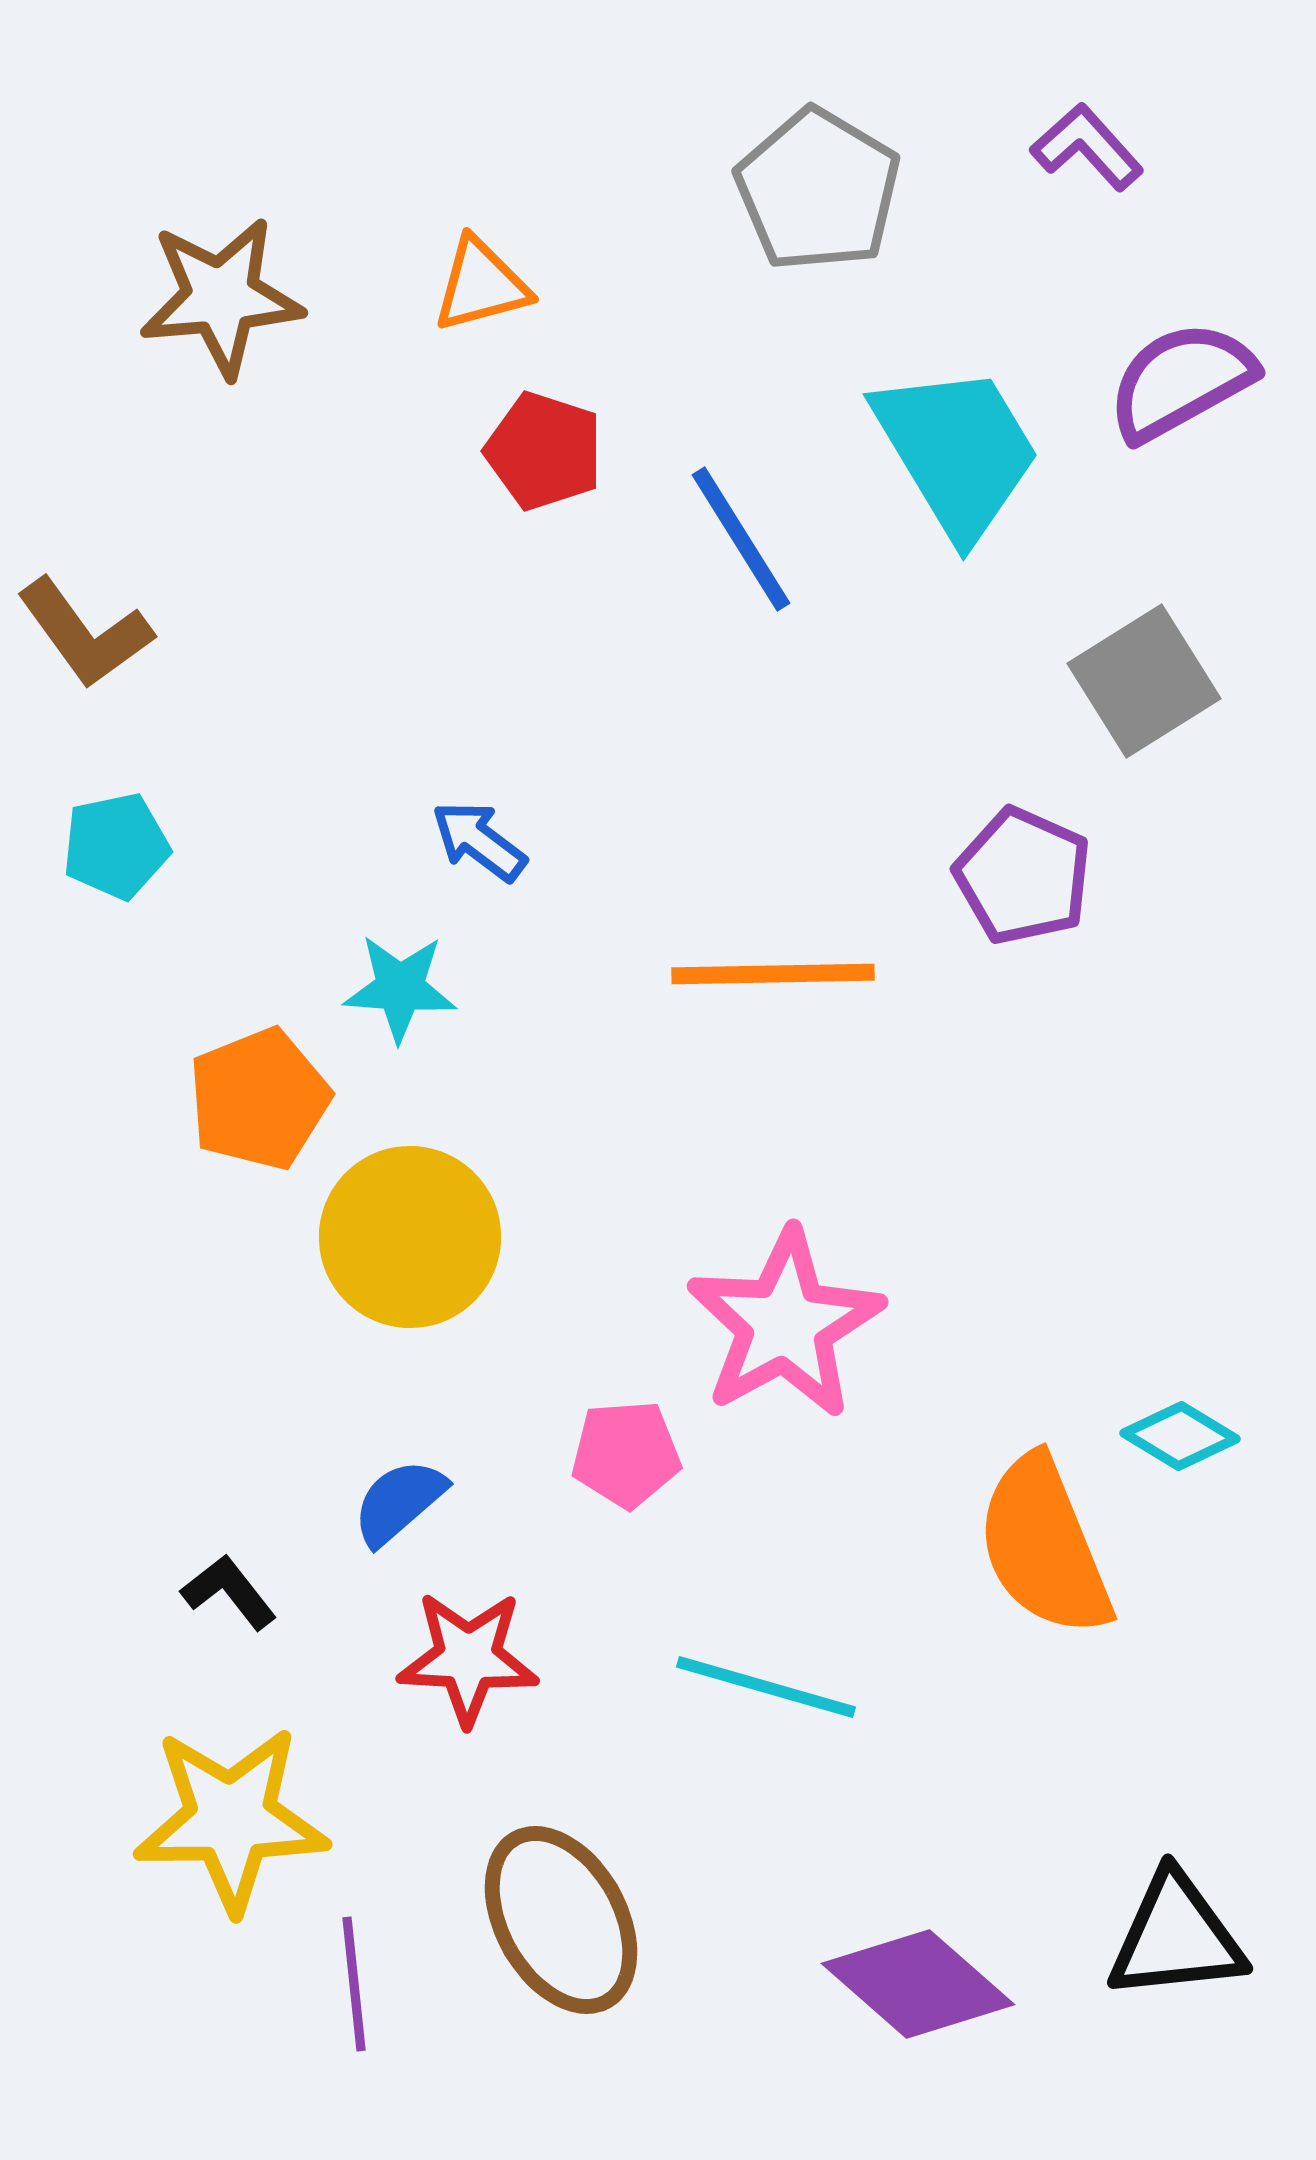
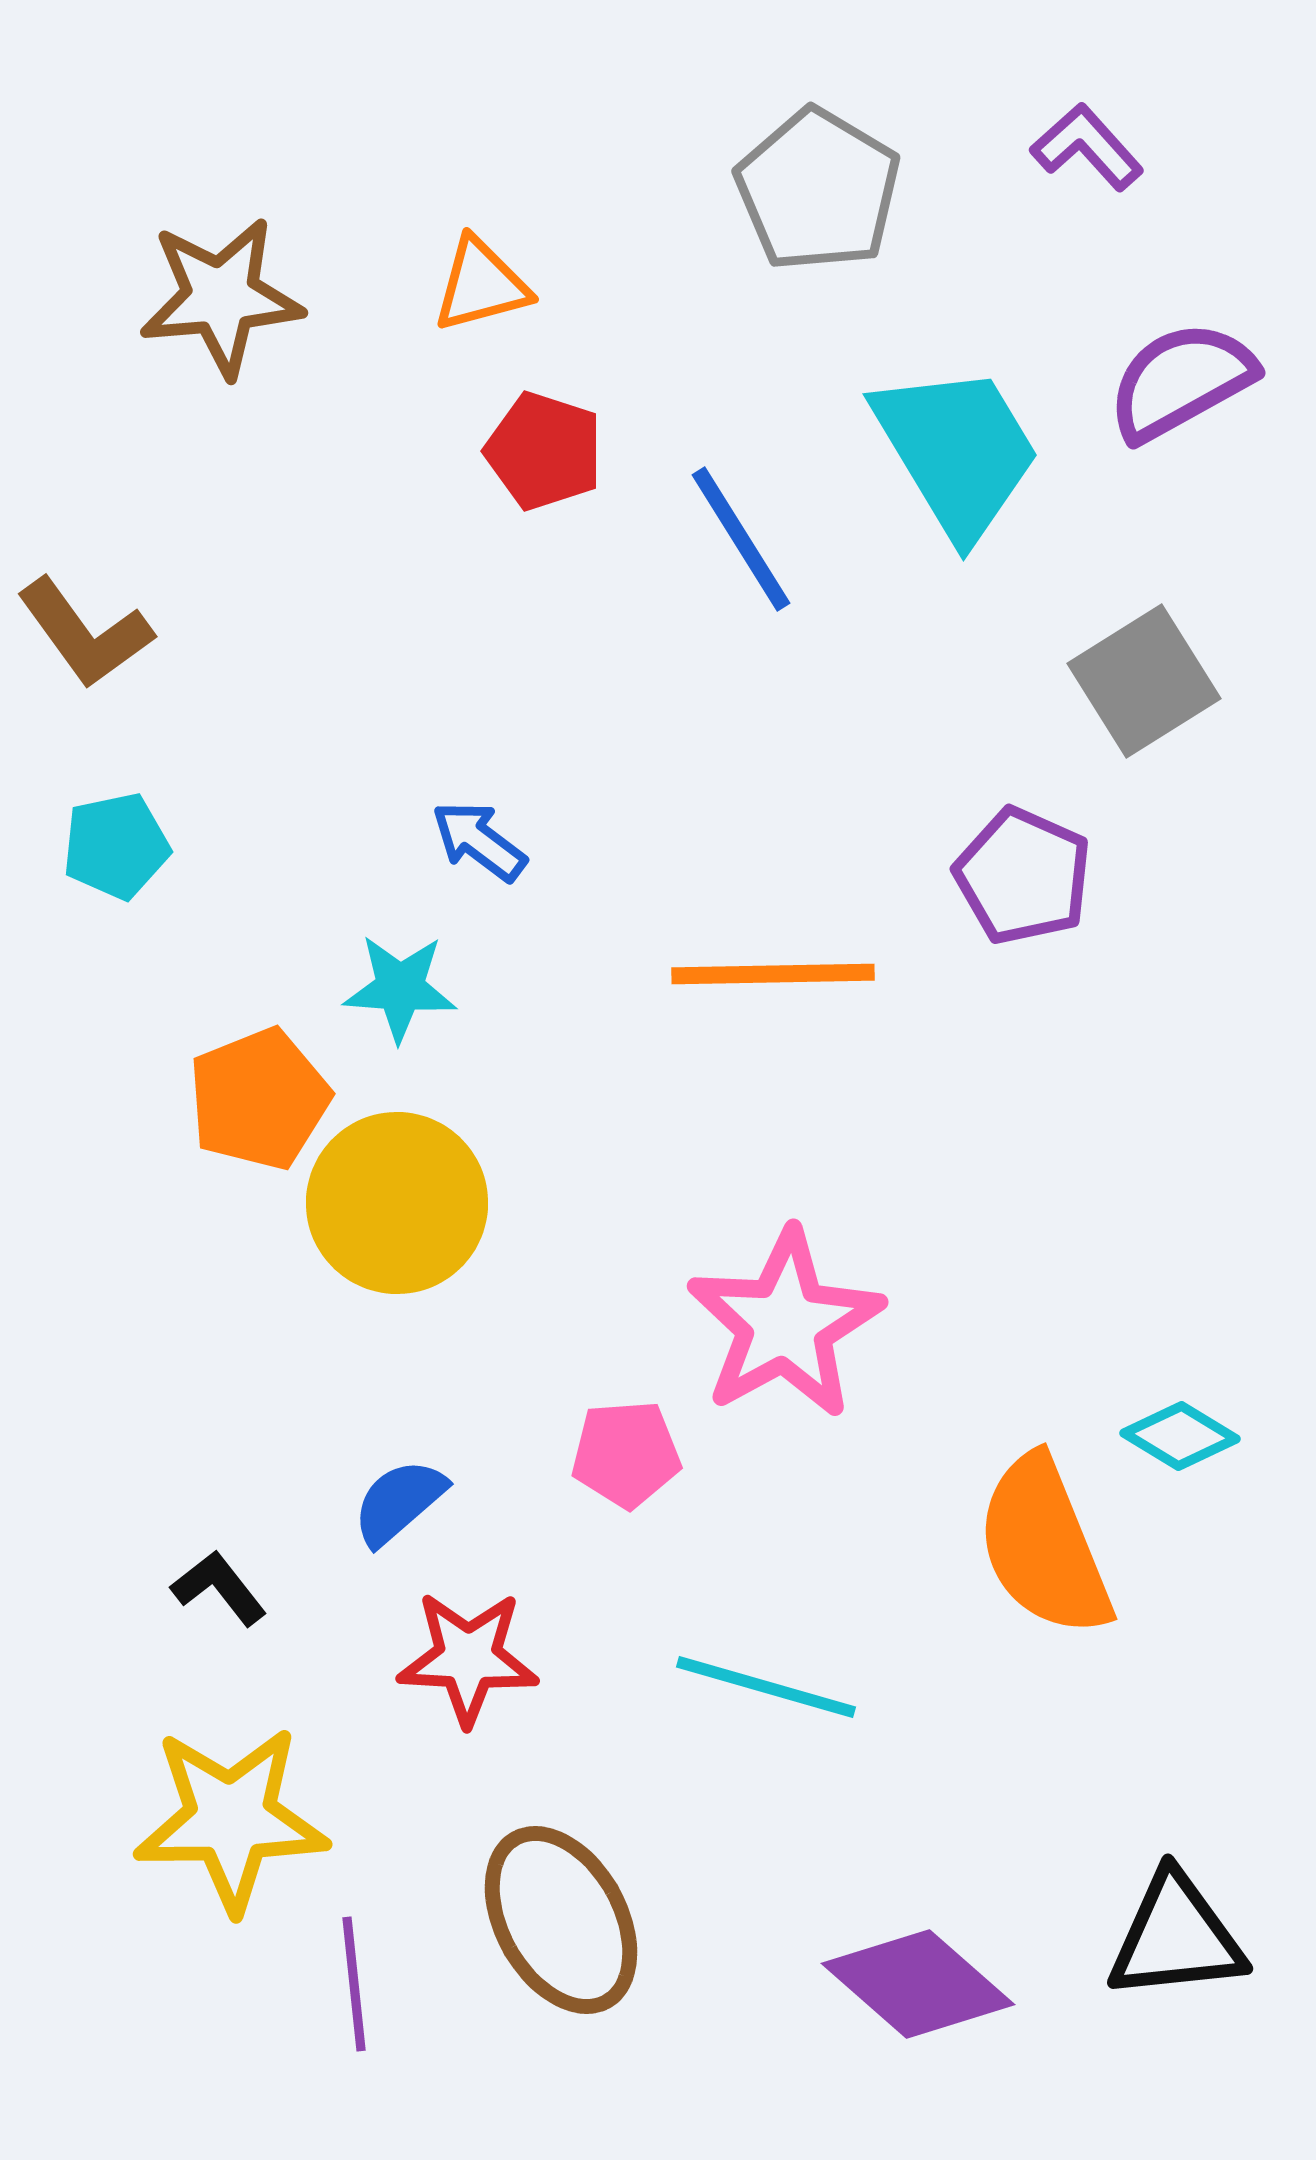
yellow circle: moved 13 px left, 34 px up
black L-shape: moved 10 px left, 4 px up
